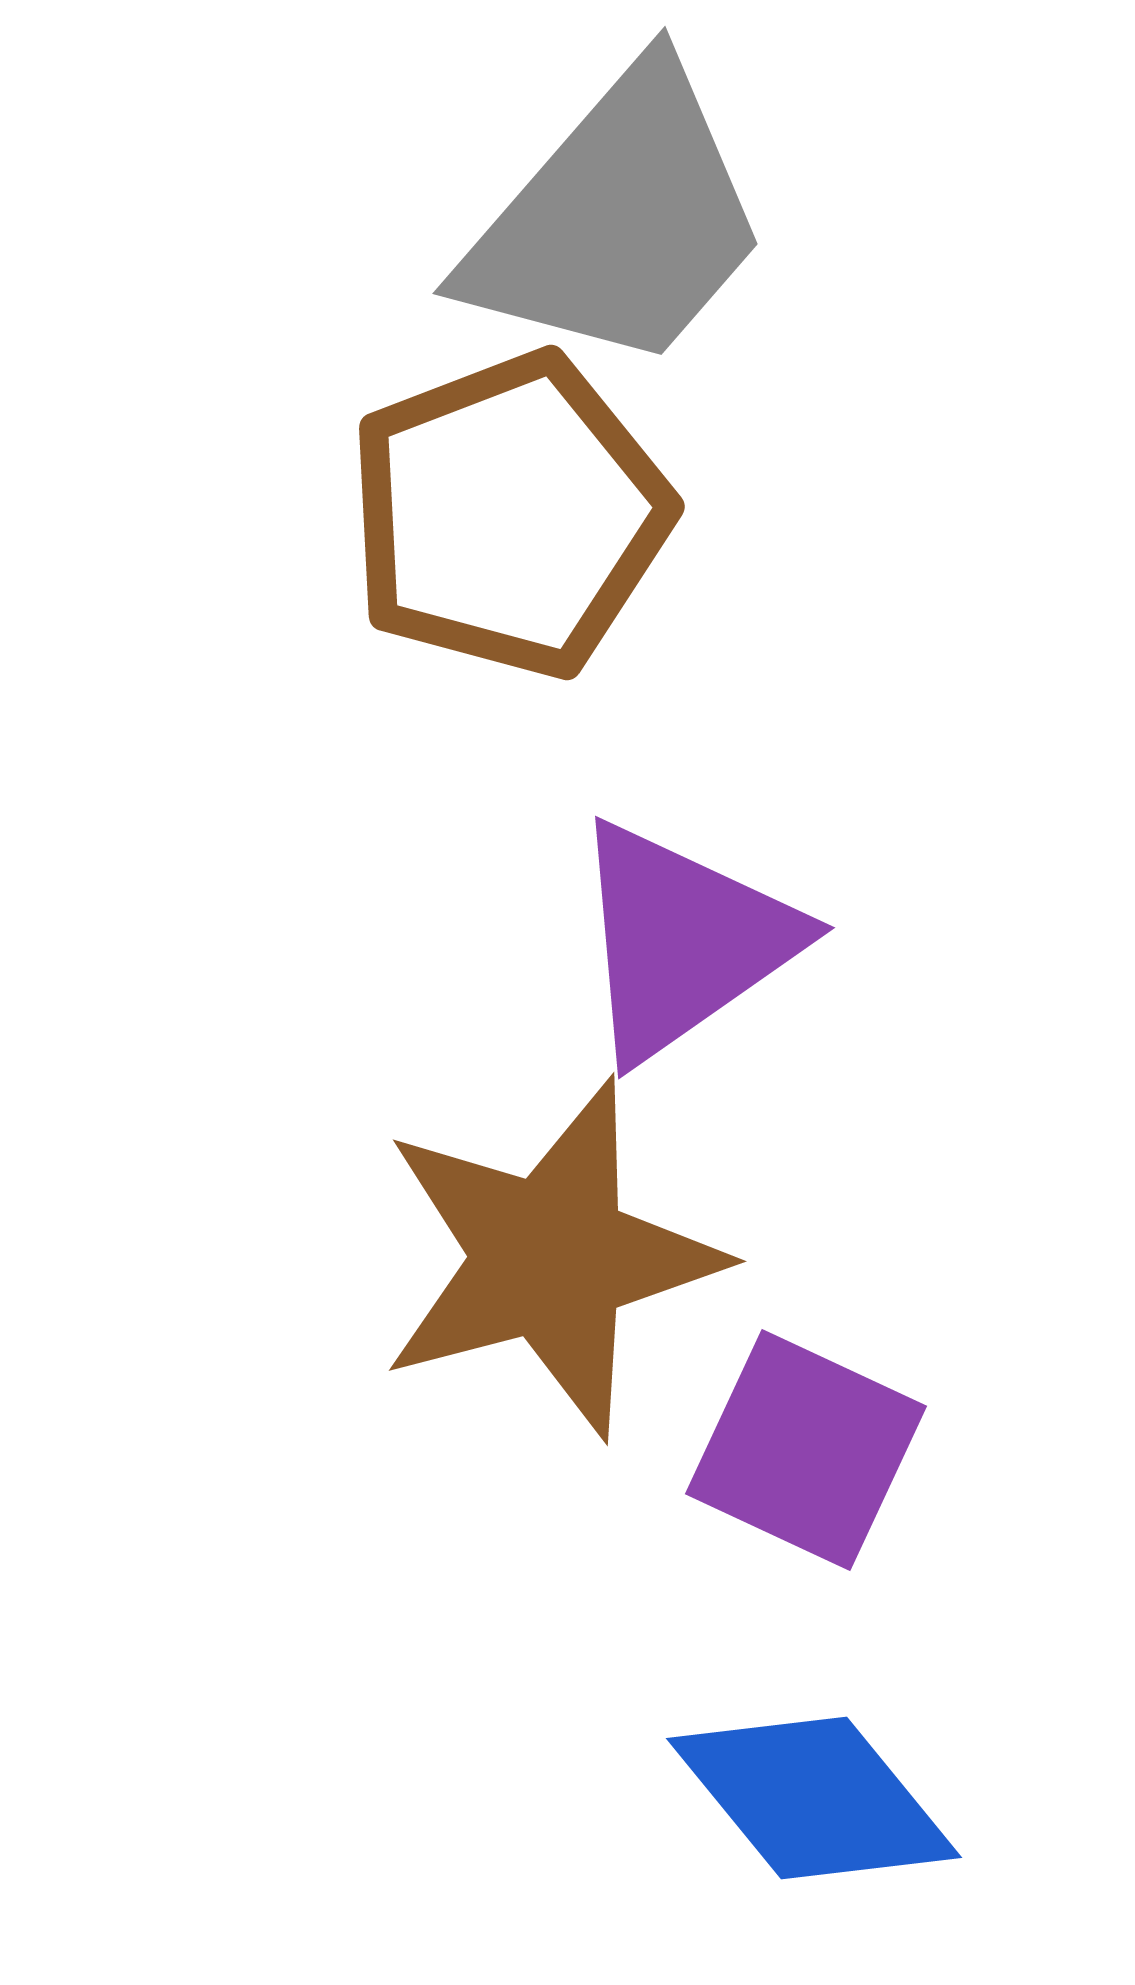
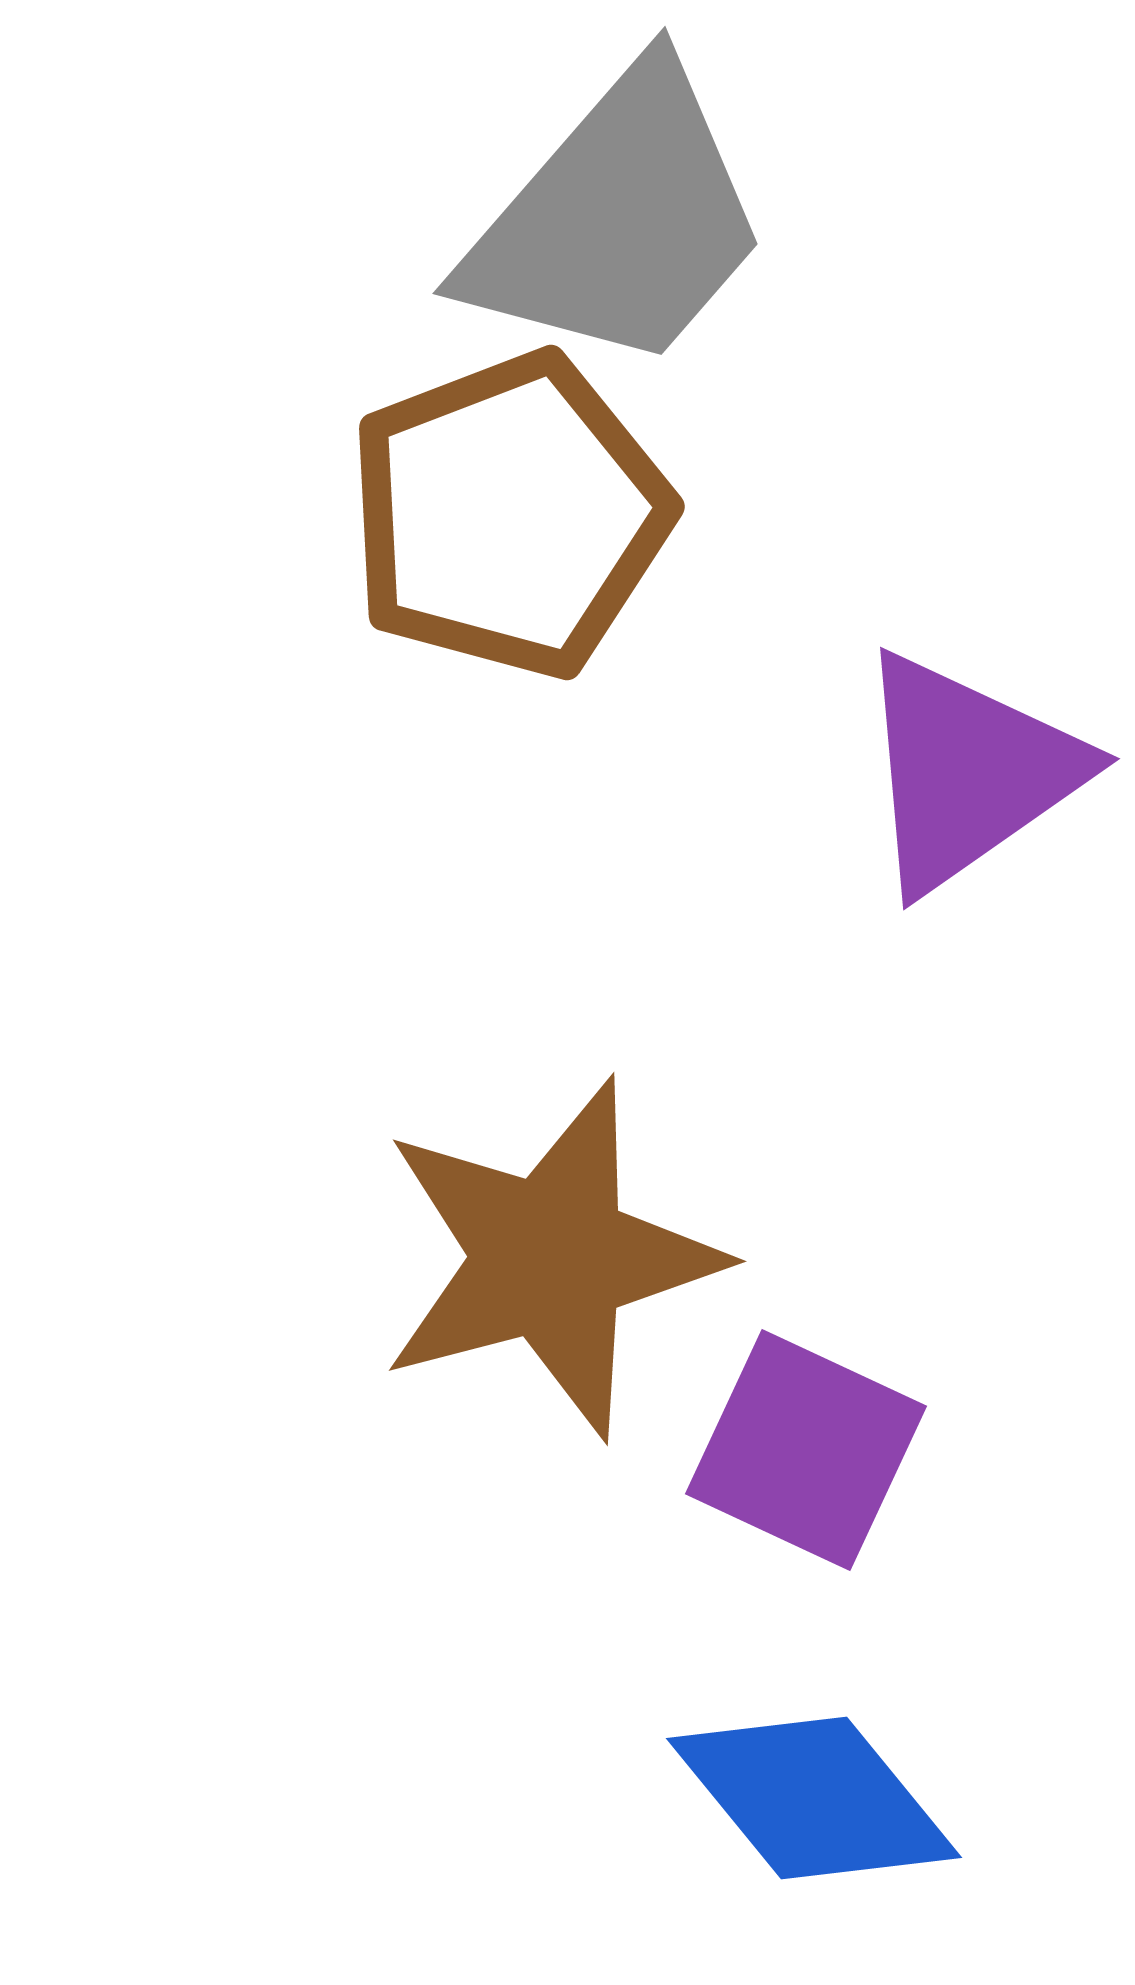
purple triangle: moved 285 px right, 169 px up
